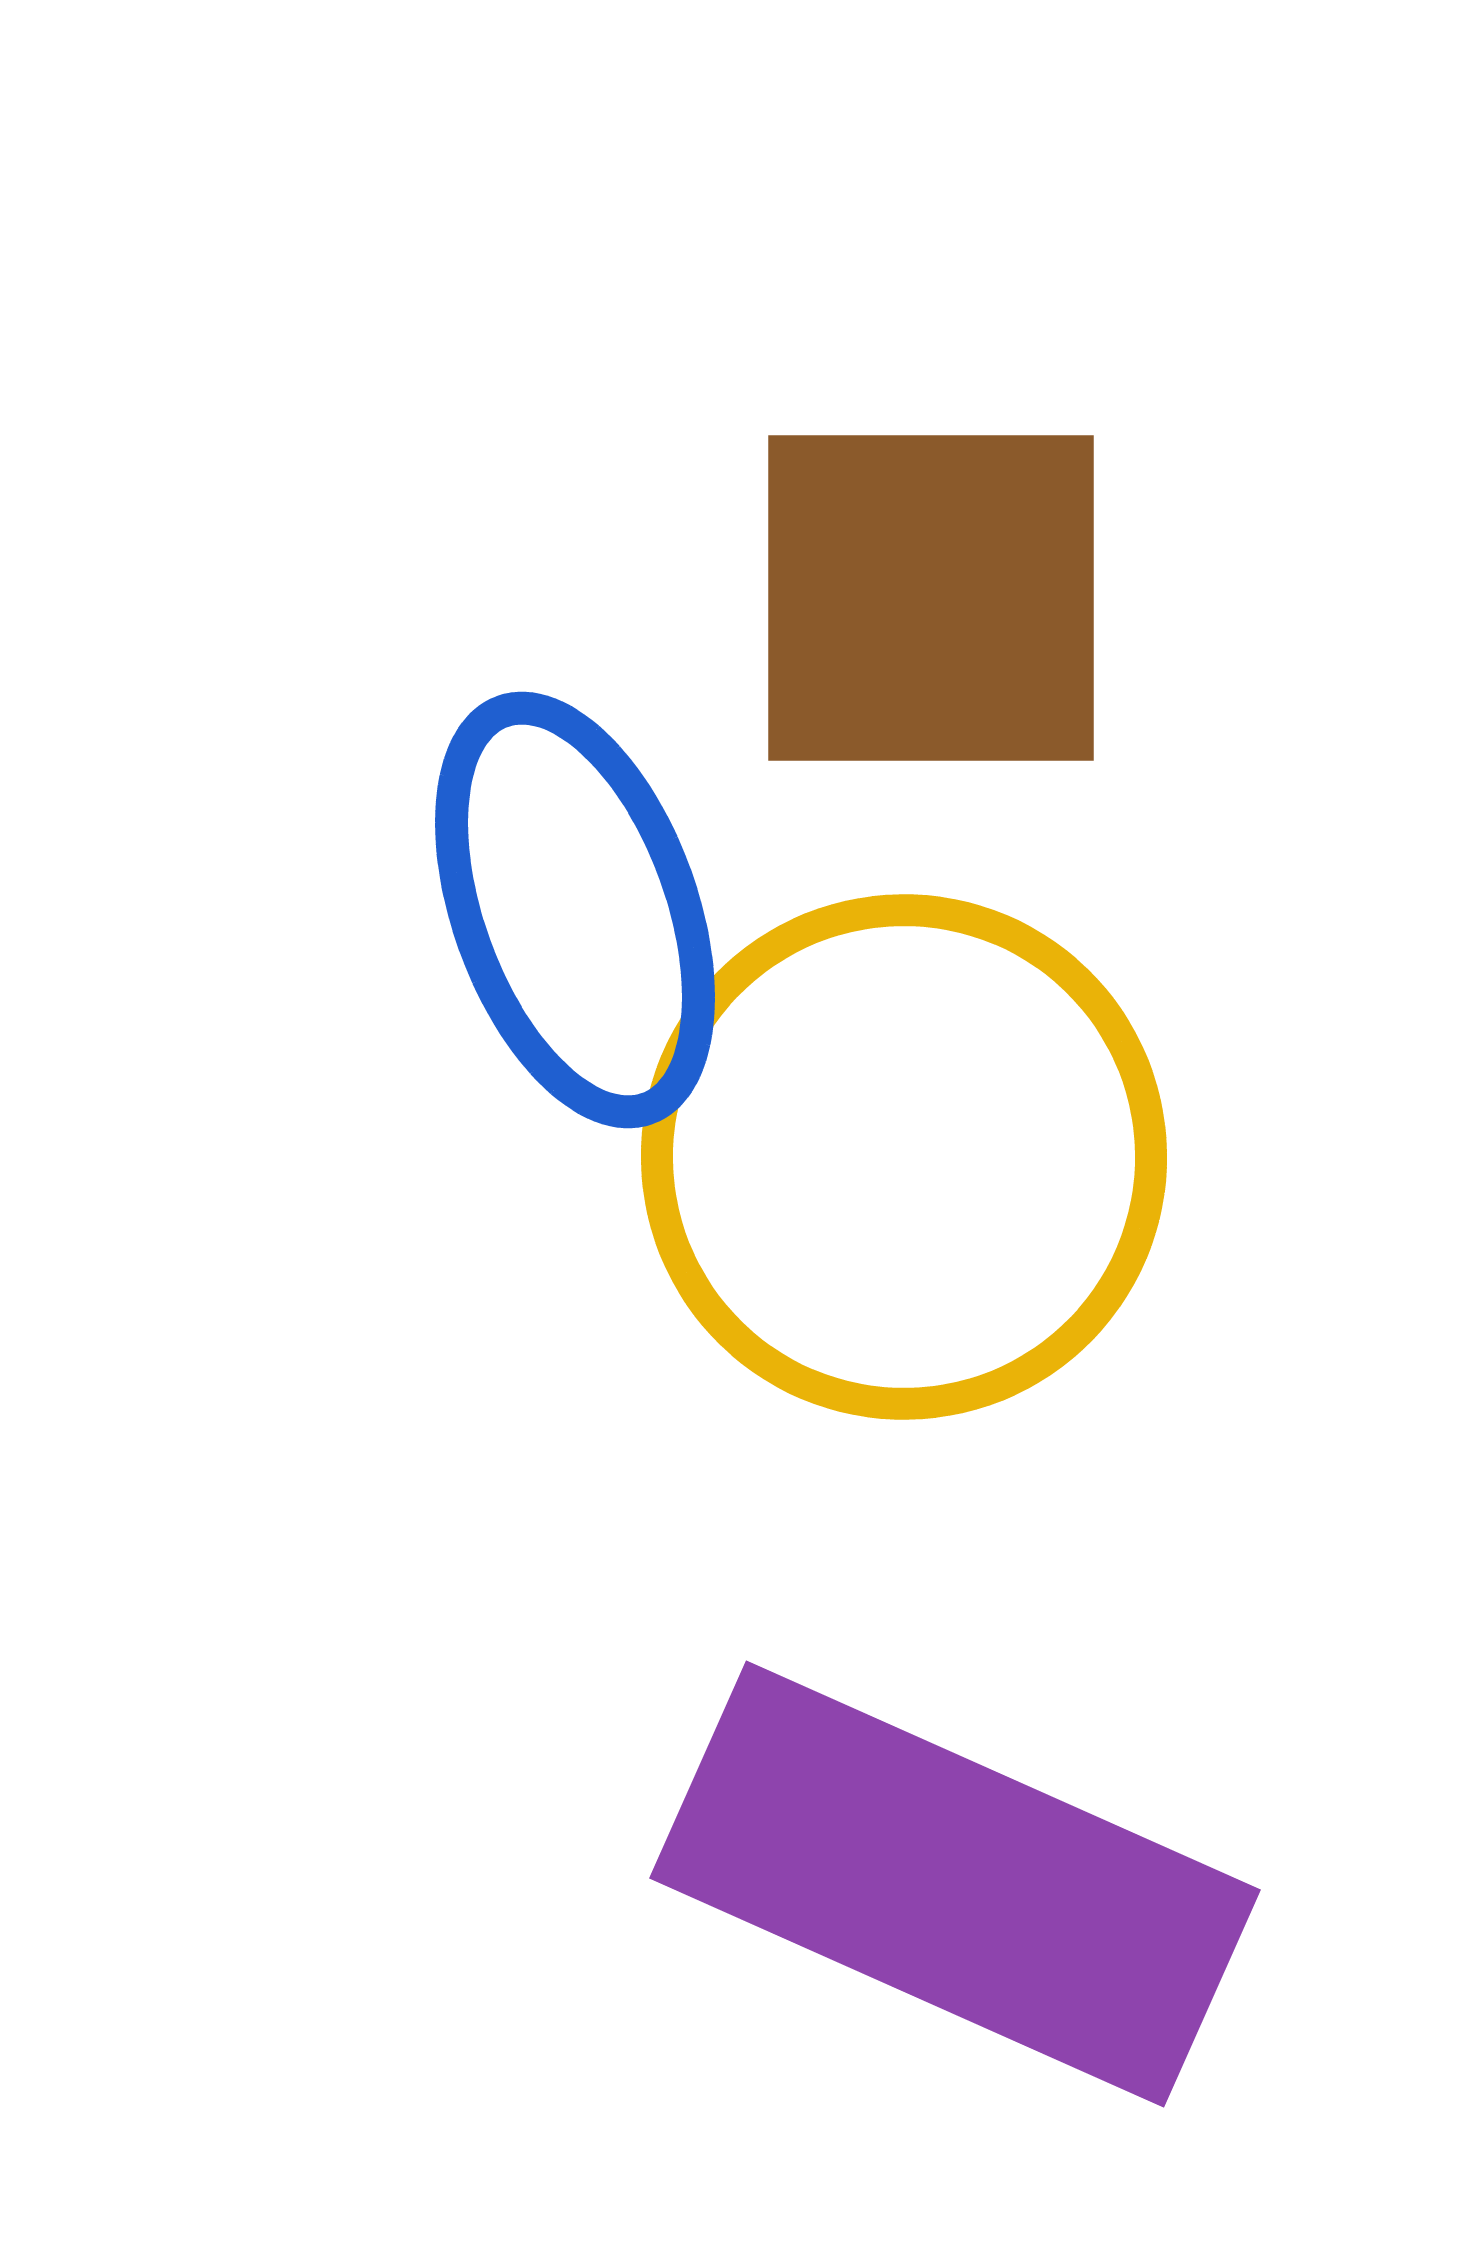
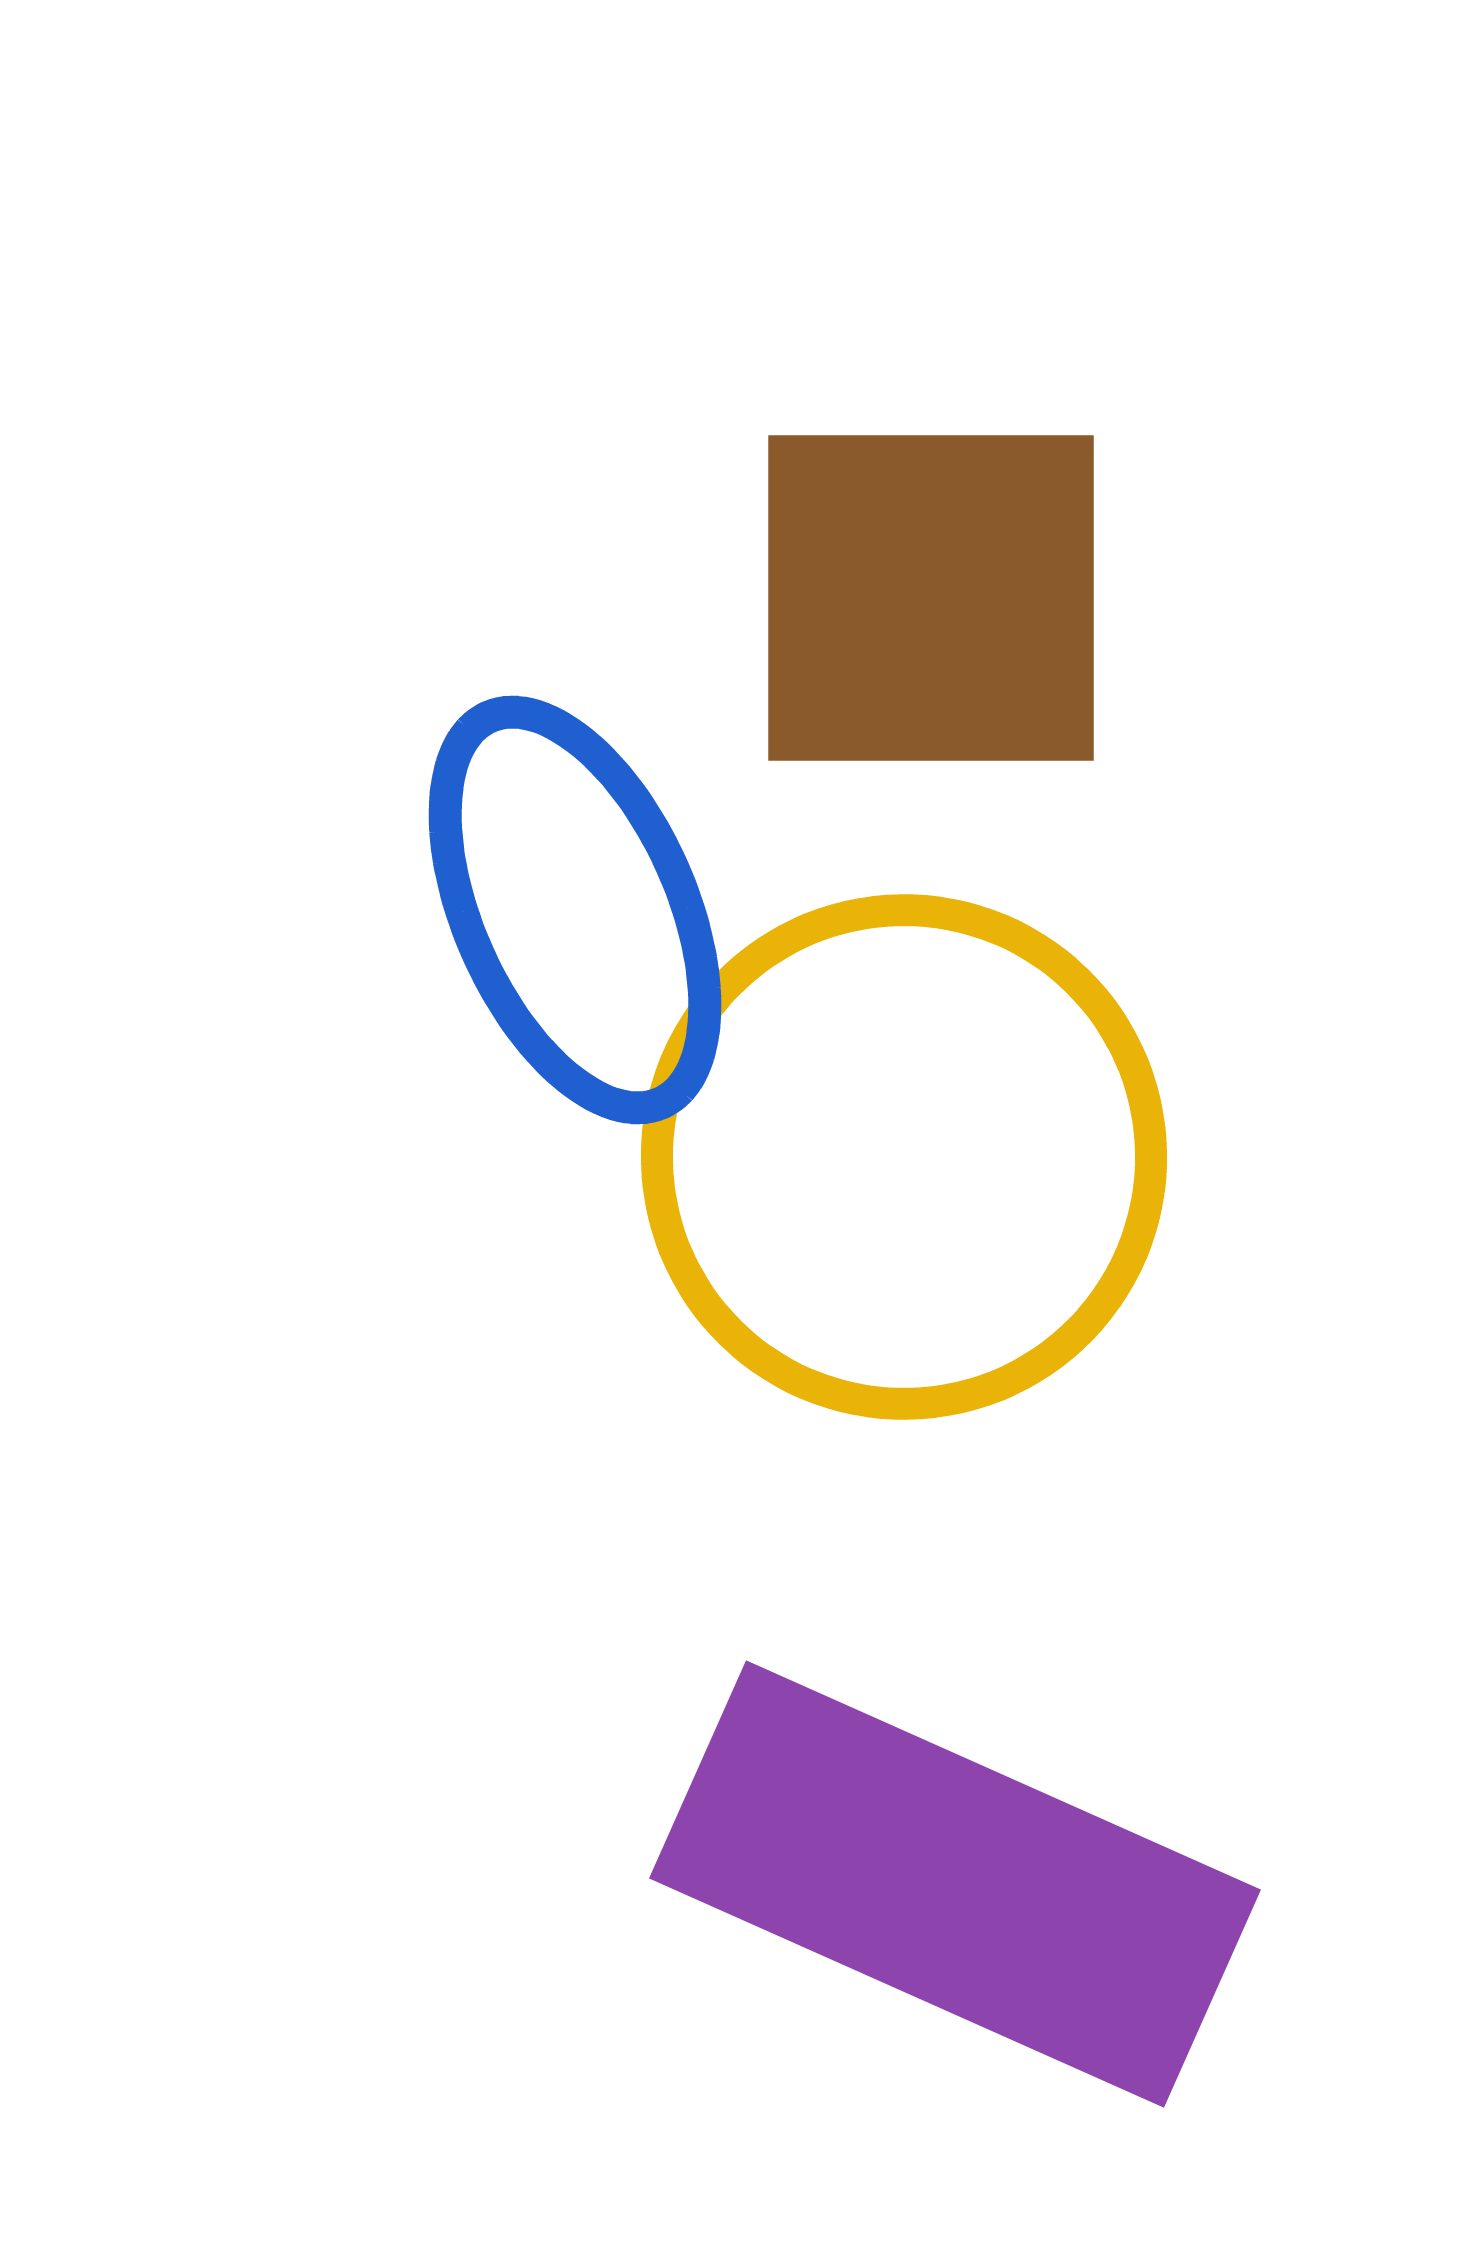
blue ellipse: rotated 4 degrees counterclockwise
